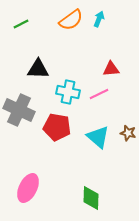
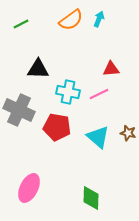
pink ellipse: moved 1 px right
